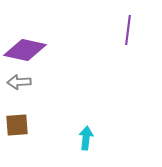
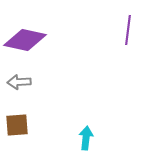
purple diamond: moved 10 px up
